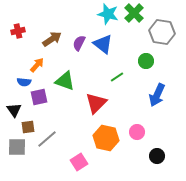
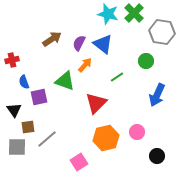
red cross: moved 6 px left, 29 px down
orange arrow: moved 48 px right
blue semicircle: rotated 64 degrees clockwise
orange hexagon: rotated 25 degrees counterclockwise
